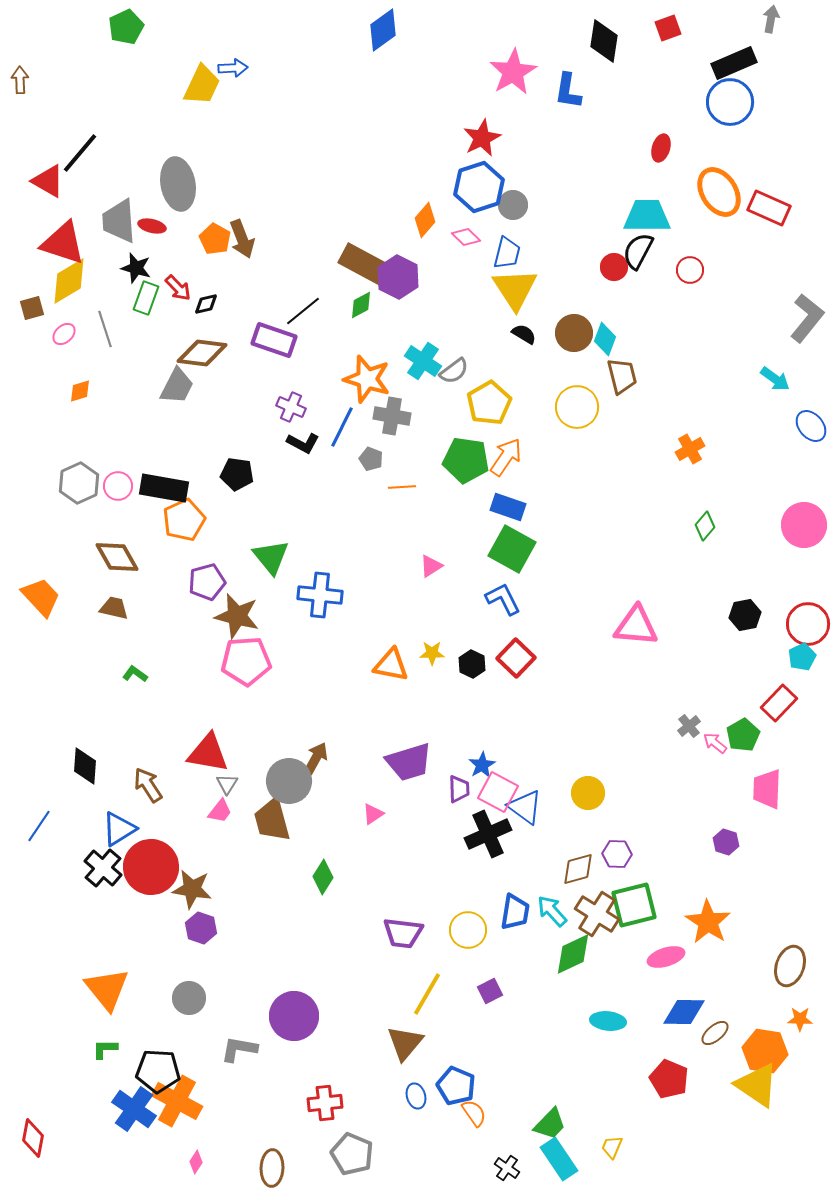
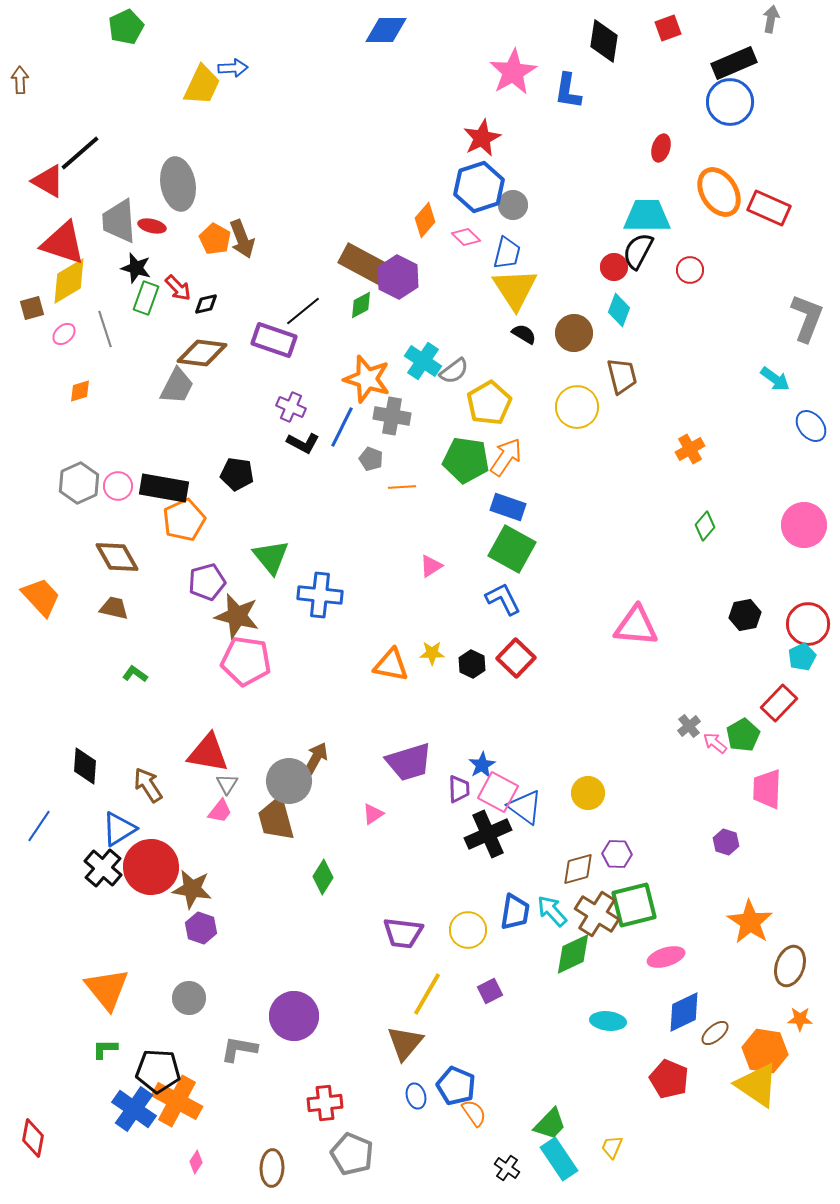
blue diamond at (383, 30): moved 3 px right; rotated 36 degrees clockwise
black line at (80, 153): rotated 9 degrees clockwise
gray L-shape at (807, 318): rotated 18 degrees counterclockwise
cyan diamond at (605, 339): moved 14 px right, 29 px up
pink pentagon at (246, 661): rotated 12 degrees clockwise
brown trapezoid at (272, 820): moved 4 px right, 1 px up
orange star at (708, 922): moved 42 px right
blue diamond at (684, 1012): rotated 27 degrees counterclockwise
